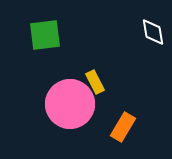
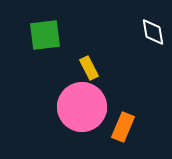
yellow rectangle: moved 6 px left, 14 px up
pink circle: moved 12 px right, 3 px down
orange rectangle: rotated 8 degrees counterclockwise
